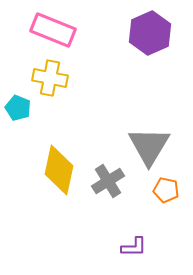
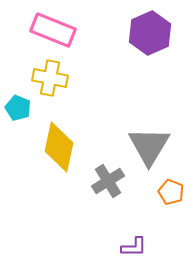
yellow diamond: moved 23 px up
orange pentagon: moved 5 px right, 2 px down; rotated 10 degrees clockwise
